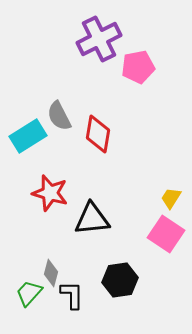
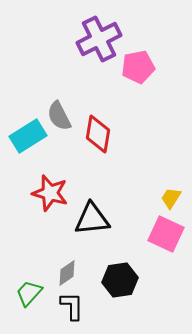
pink square: rotated 9 degrees counterclockwise
gray diamond: moved 16 px right; rotated 40 degrees clockwise
black L-shape: moved 11 px down
